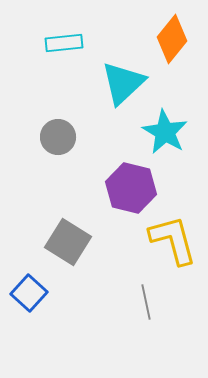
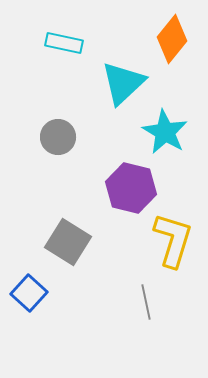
cyan rectangle: rotated 18 degrees clockwise
yellow L-shape: rotated 32 degrees clockwise
